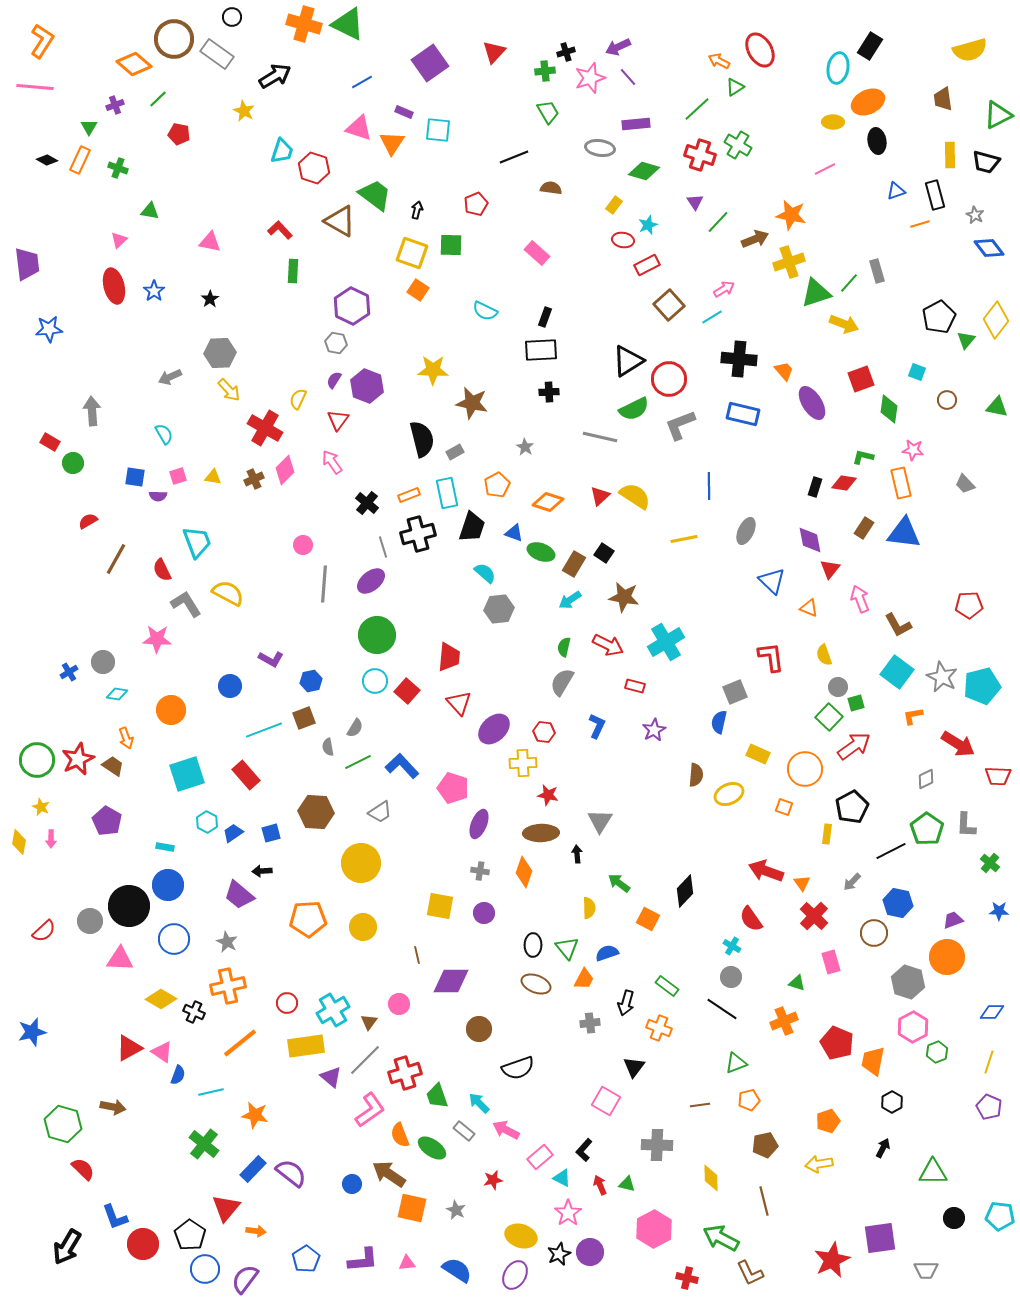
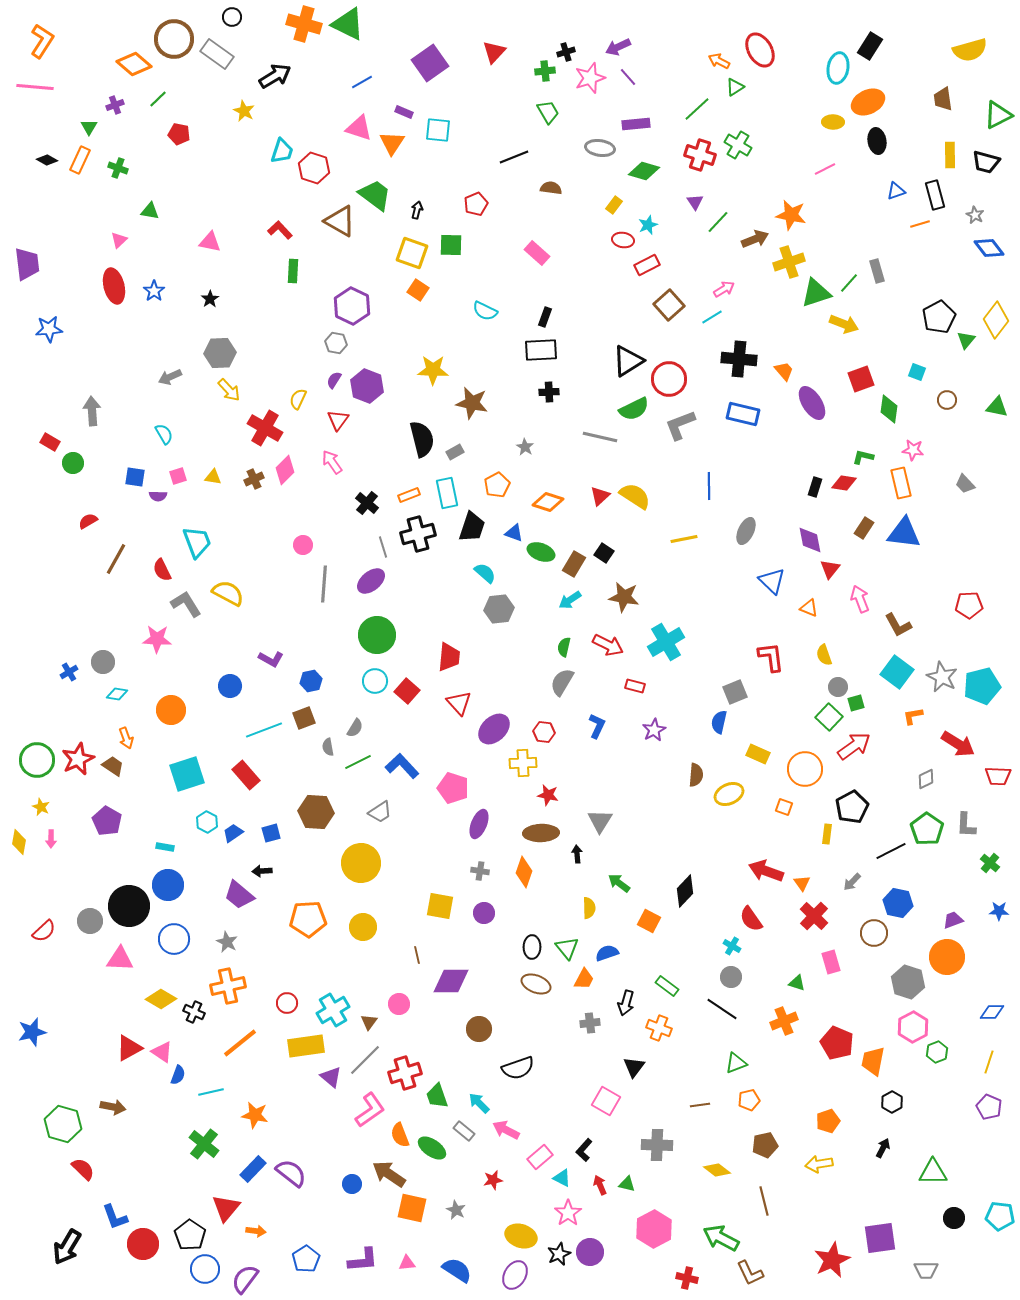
orange square at (648, 919): moved 1 px right, 2 px down
black ellipse at (533, 945): moved 1 px left, 2 px down
yellow diamond at (711, 1178): moved 6 px right, 8 px up; rotated 52 degrees counterclockwise
